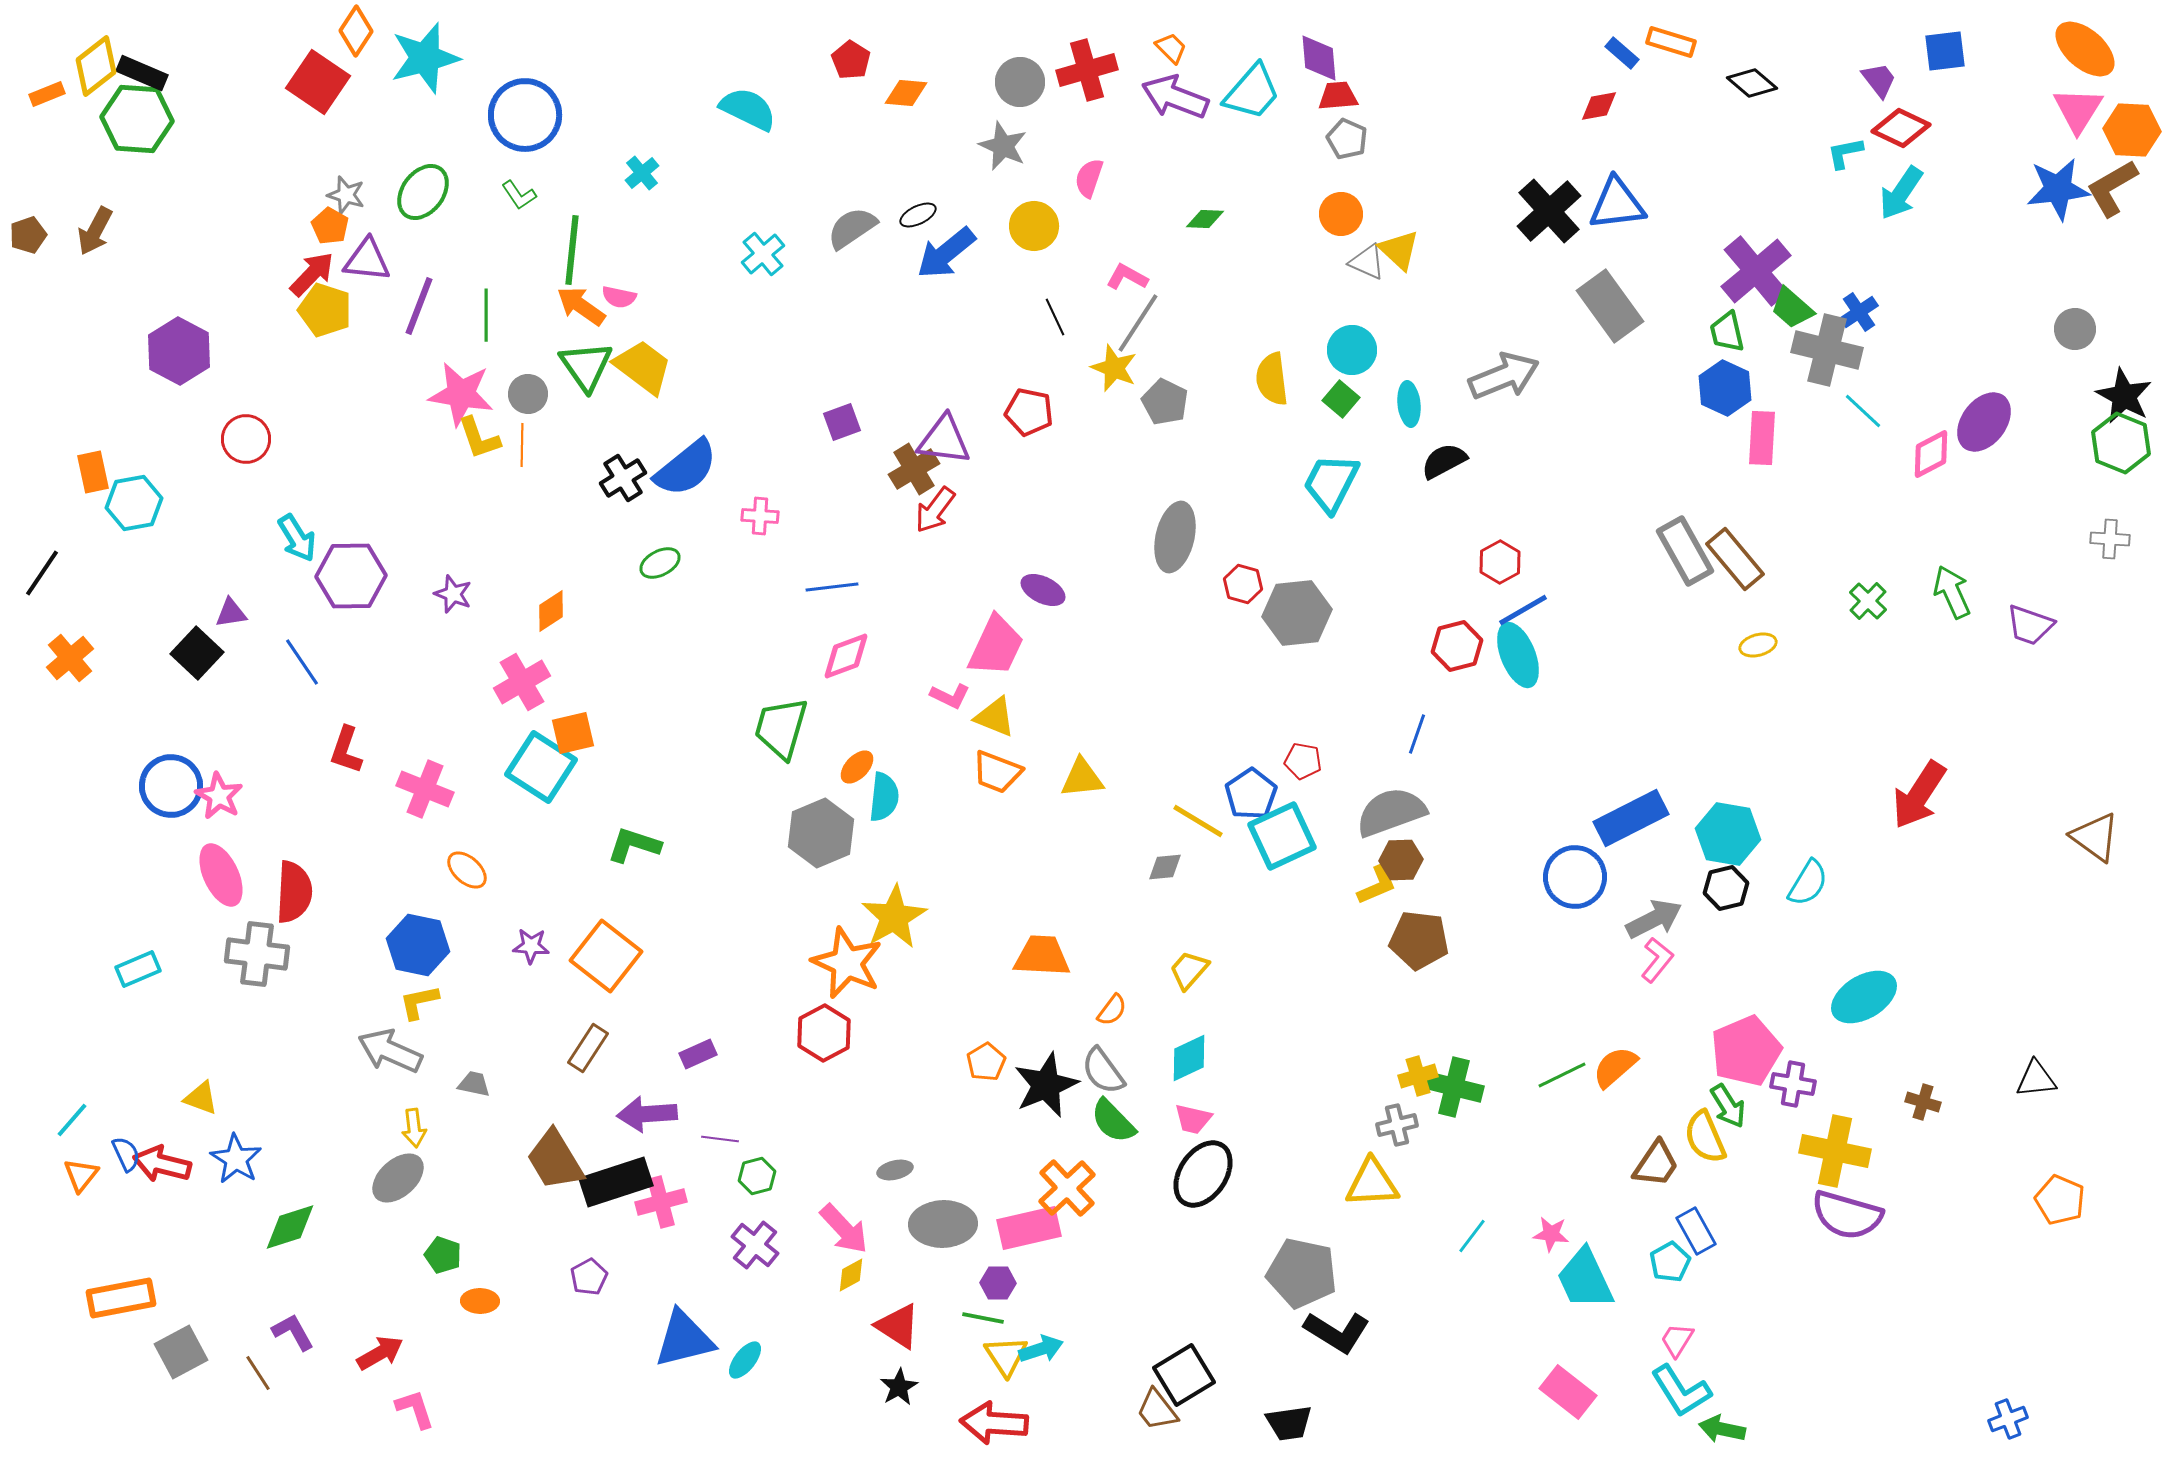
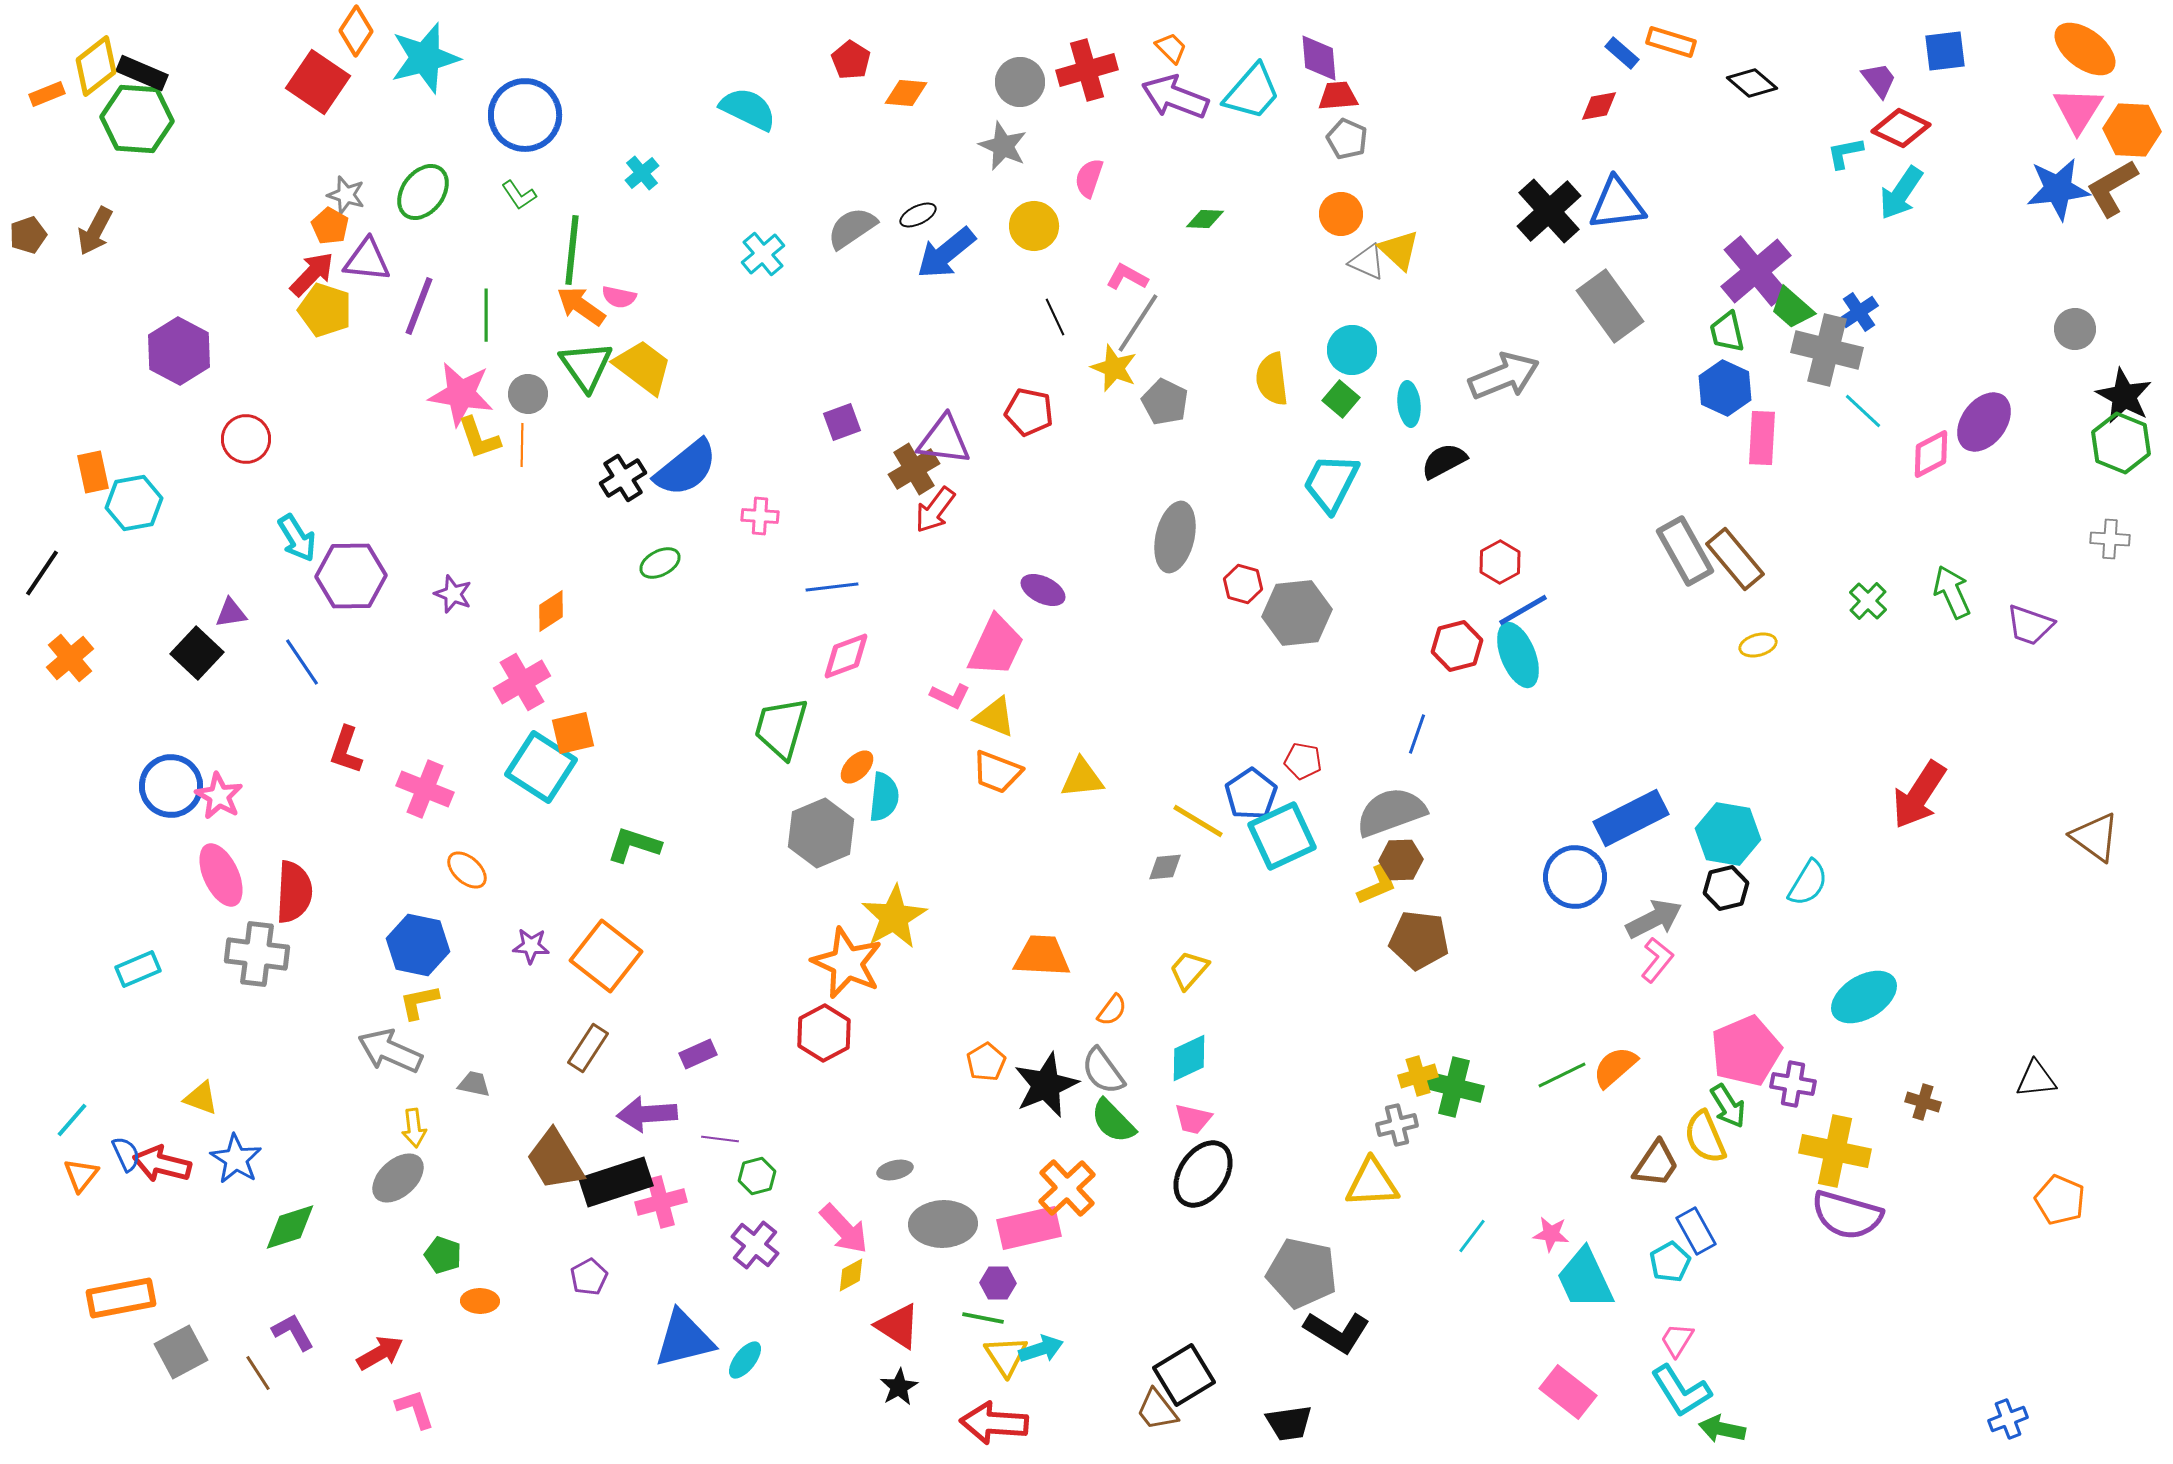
orange ellipse at (2085, 49): rotated 4 degrees counterclockwise
